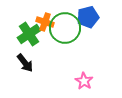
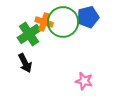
orange cross: moved 1 px left
green circle: moved 2 px left, 6 px up
black arrow: rotated 12 degrees clockwise
pink star: rotated 18 degrees counterclockwise
